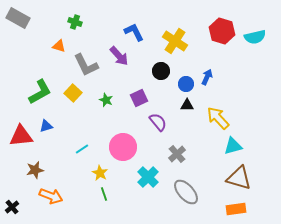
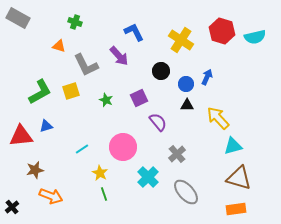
yellow cross: moved 6 px right, 1 px up
yellow square: moved 2 px left, 2 px up; rotated 30 degrees clockwise
